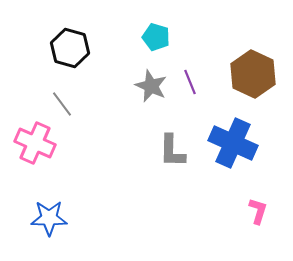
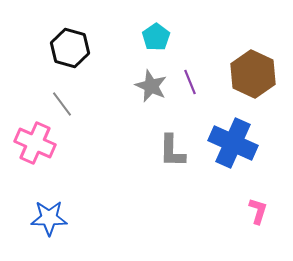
cyan pentagon: rotated 20 degrees clockwise
